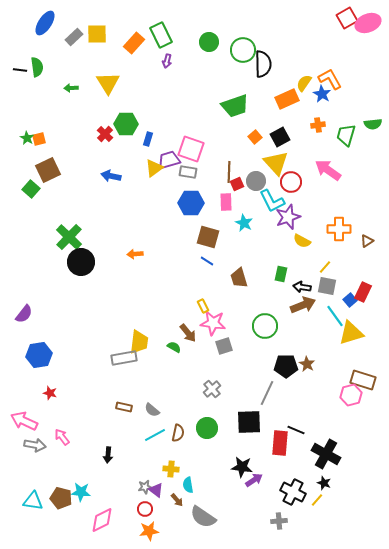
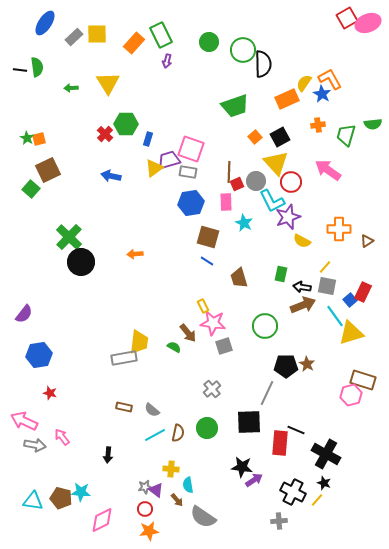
blue hexagon at (191, 203): rotated 10 degrees counterclockwise
